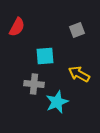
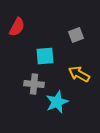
gray square: moved 1 px left, 5 px down
